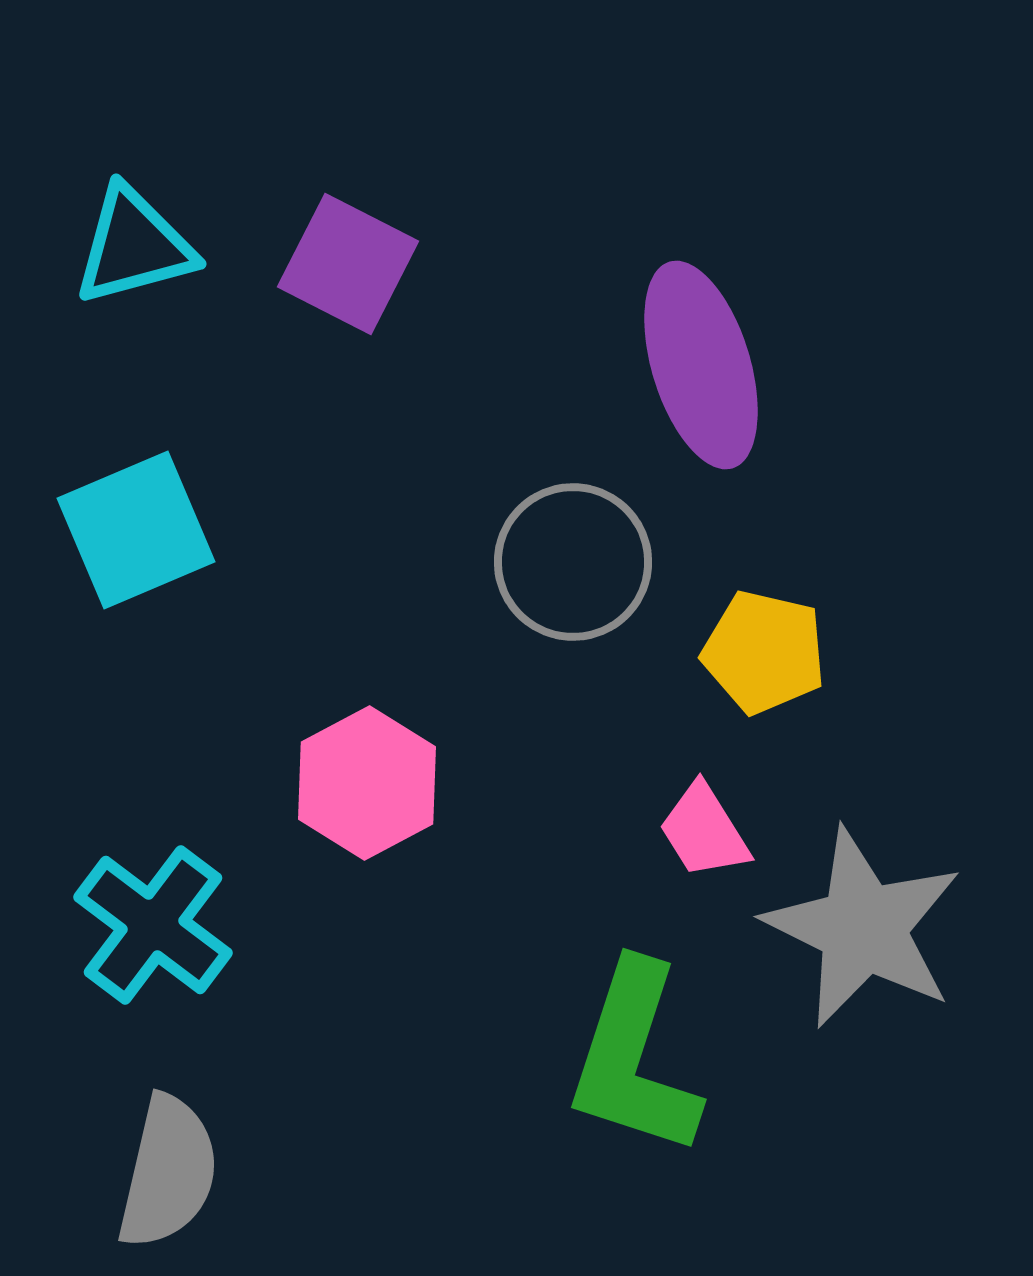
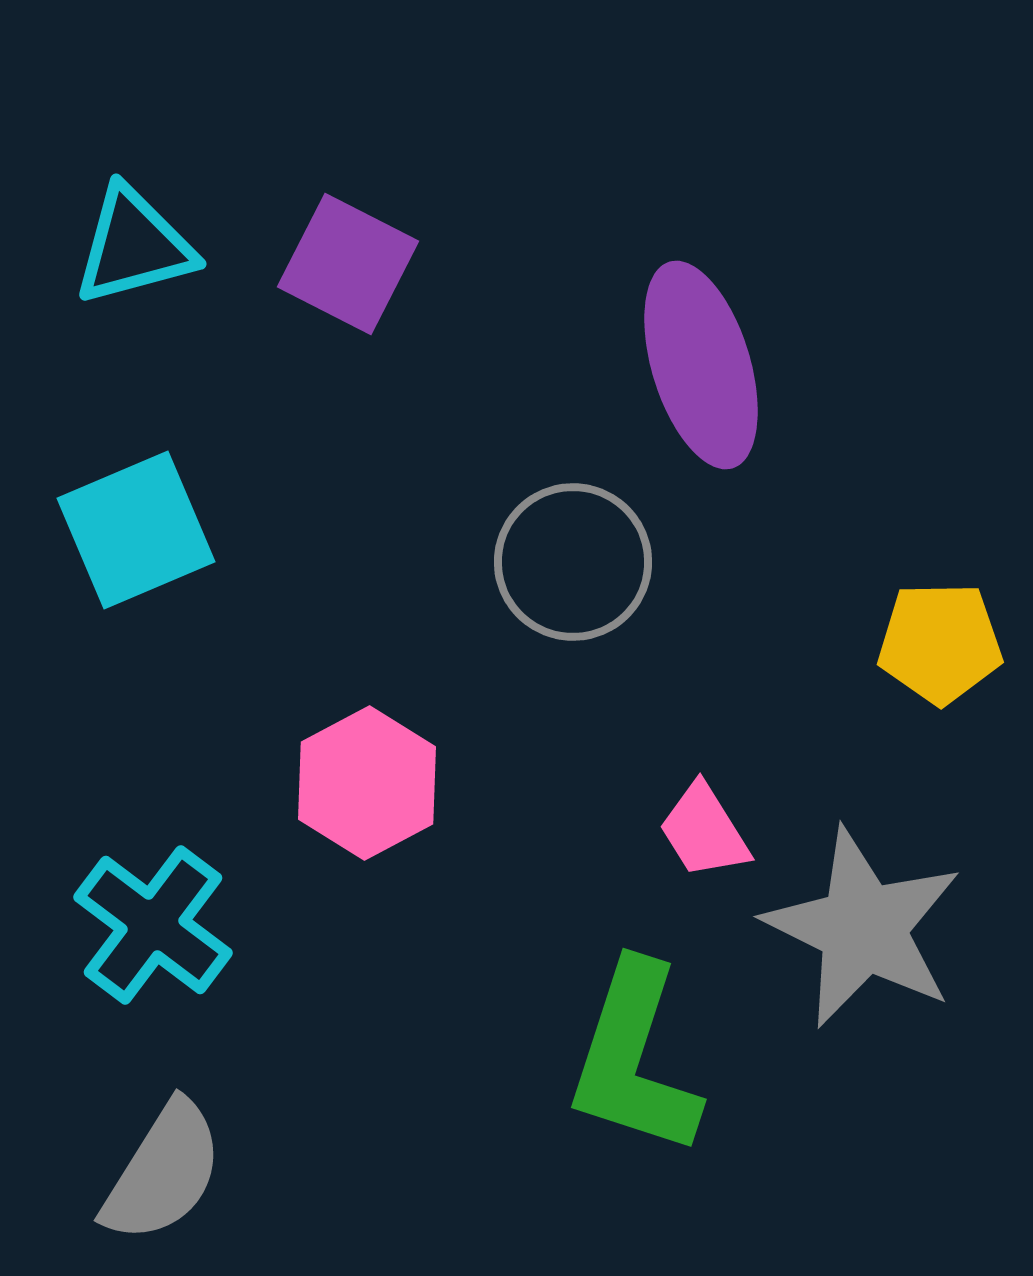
yellow pentagon: moved 176 px right, 9 px up; rotated 14 degrees counterclockwise
gray semicircle: moved 5 px left; rotated 19 degrees clockwise
